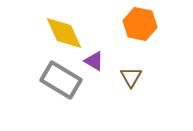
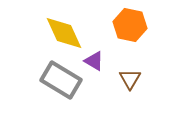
orange hexagon: moved 10 px left, 1 px down
brown triangle: moved 1 px left, 2 px down
